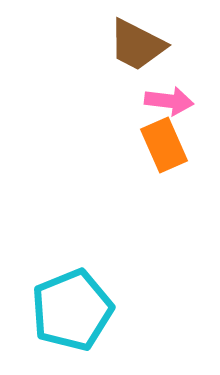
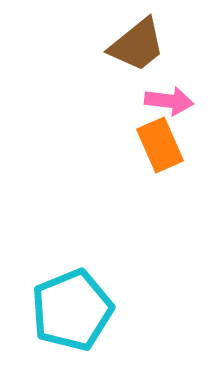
brown trapezoid: rotated 66 degrees counterclockwise
orange rectangle: moved 4 px left
